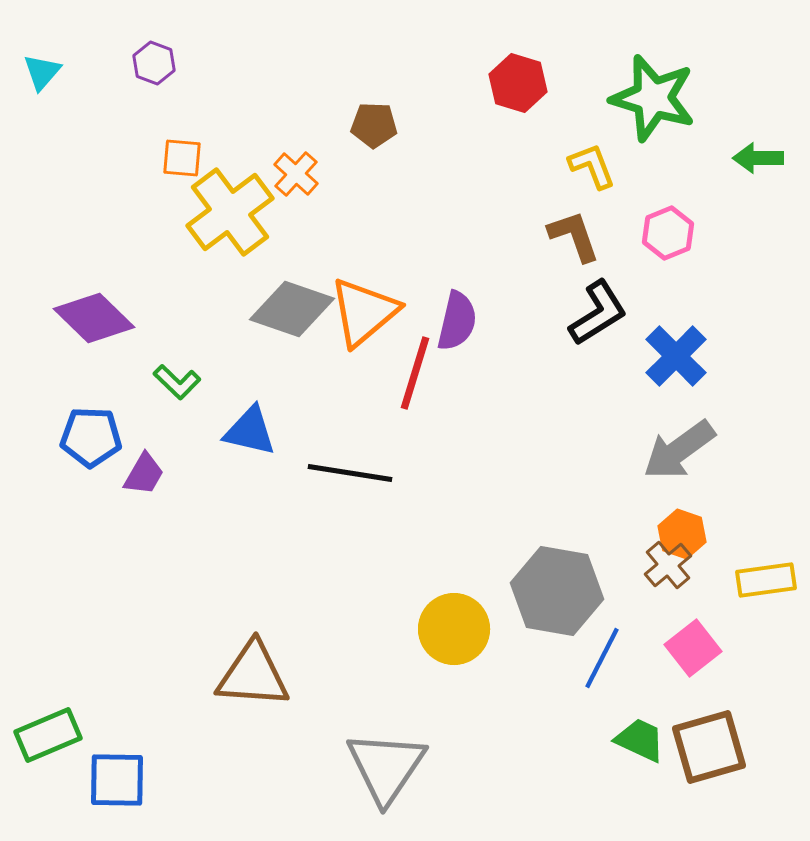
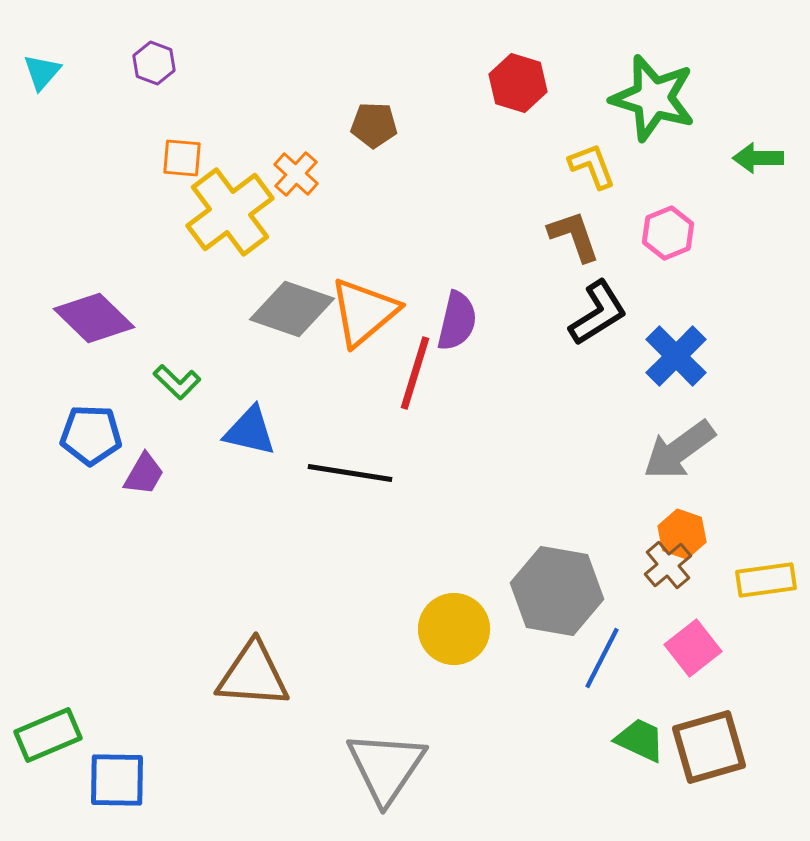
blue pentagon: moved 2 px up
